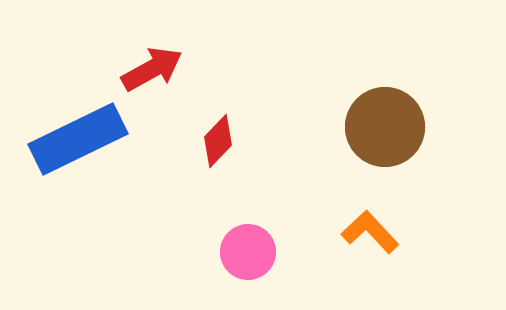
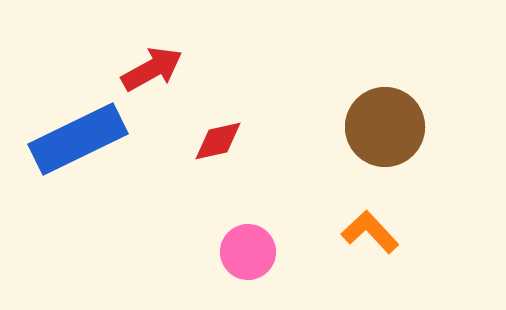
red diamond: rotated 34 degrees clockwise
